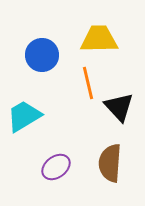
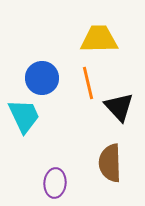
blue circle: moved 23 px down
cyan trapezoid: rotated 96 degrees clockwise
brown semicircle: rotated 6 degrees counterclockwise
purple ellipse: moved 1 px left, 16 px down; rotated 48 degrees counterclockwise
